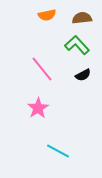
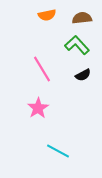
pink line: rotated 8 degrees clockwise
